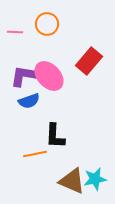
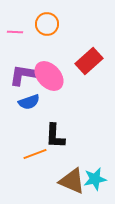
red rectangle: rotated 8 degrees clockwise
purple L-shape: moved 1 px left, 1 px up
blue semicircle: moved 1 px down
orange line: rotated 10 degrees counterclockwise
